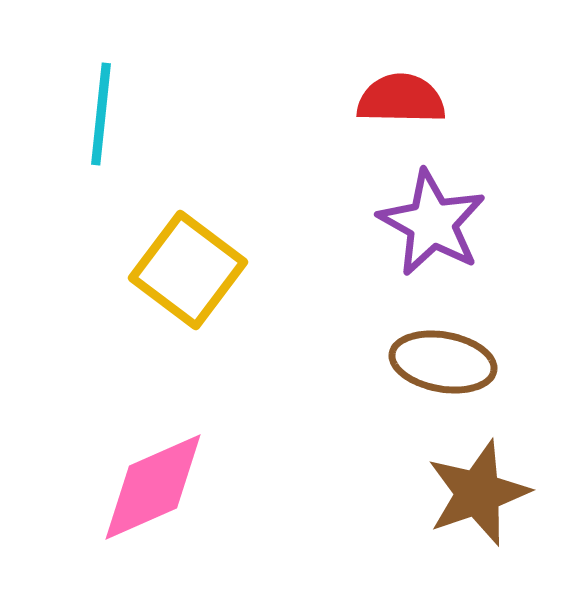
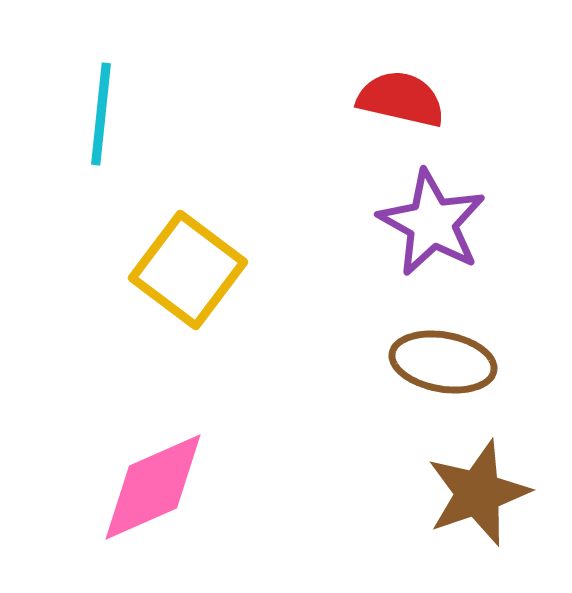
red semicircle: rotated 12 degrees clockwise
